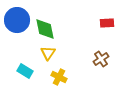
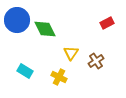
red rectangle: rotated 24 degrees counterclockwise
green diamond: rotated 15 degrees counterclockwise
yellow triangle: moved 23 px right
brown cross: moved 5 px left, 2 px down
